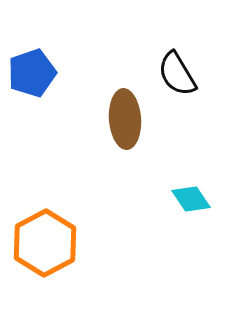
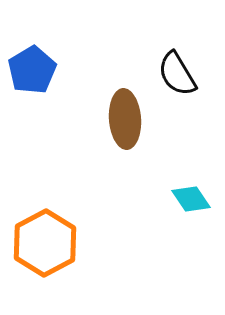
blue pentagon: moved 3 px up; rotated 12 degrees counterclockwise
